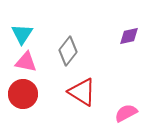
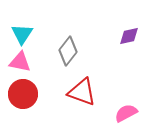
pink triangle: moved 6 px left
red triangle: rotated 12 degrees counterclockwise
